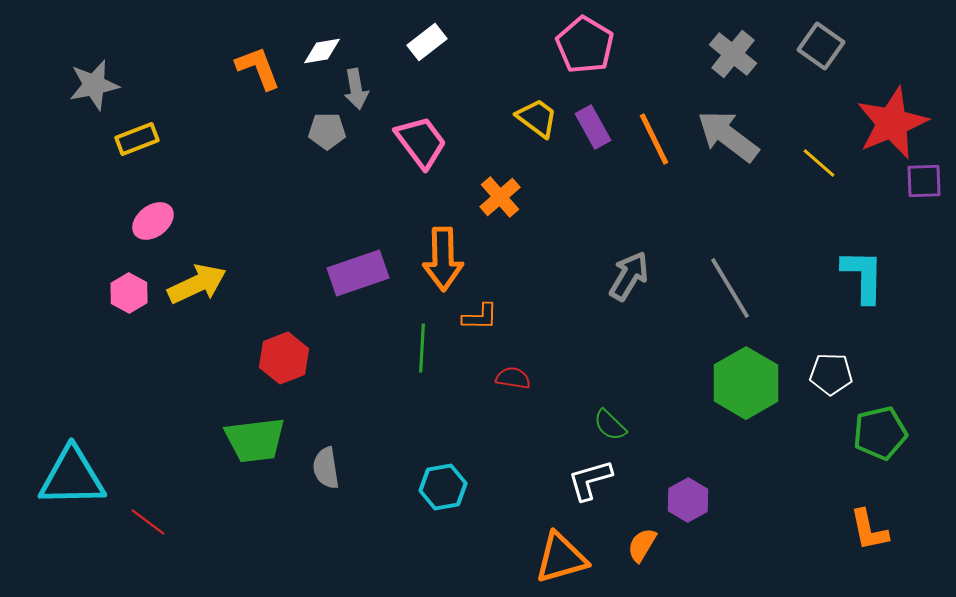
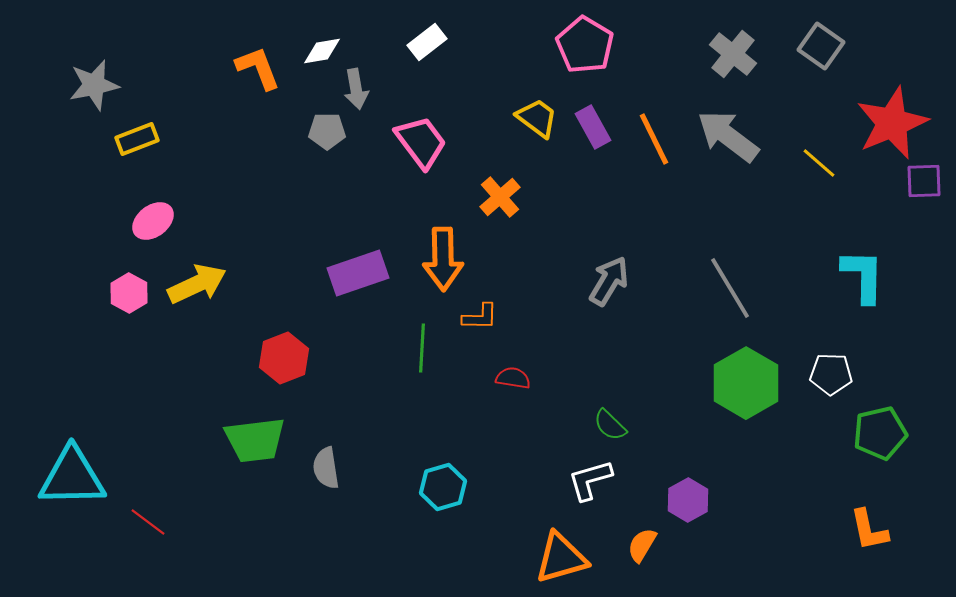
gray arrow at (629, 276): moved 20 px left, 5 px down
cyan hexagon at (443, 487): rotated 6 degrees counterclockwise
